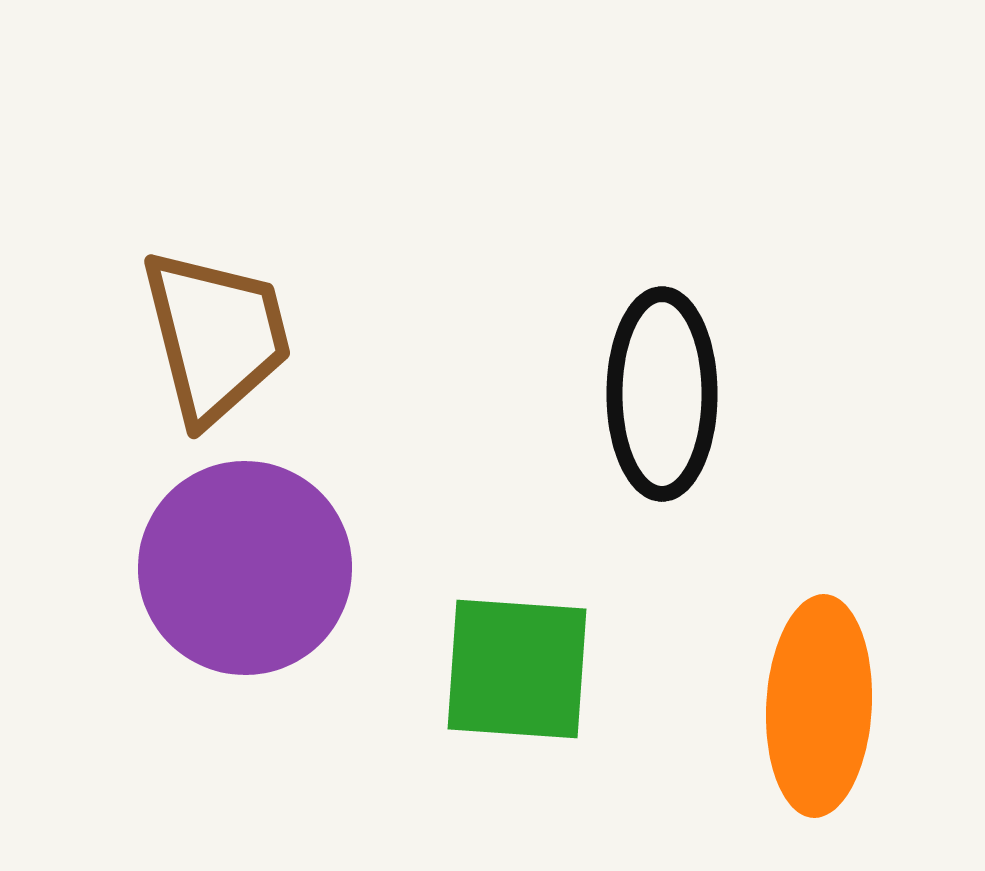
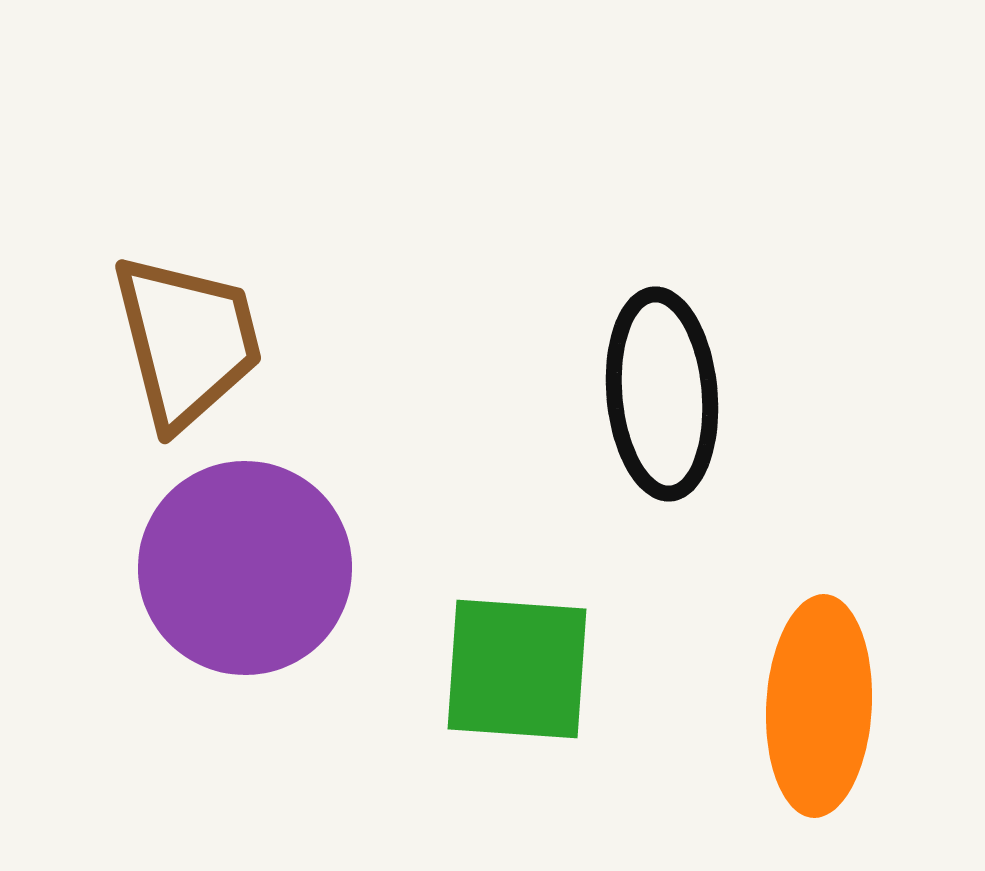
brown trapezoid: moved 29 px left, 5 px down
black ellipse: rotated 5 degrees counterclockwise
